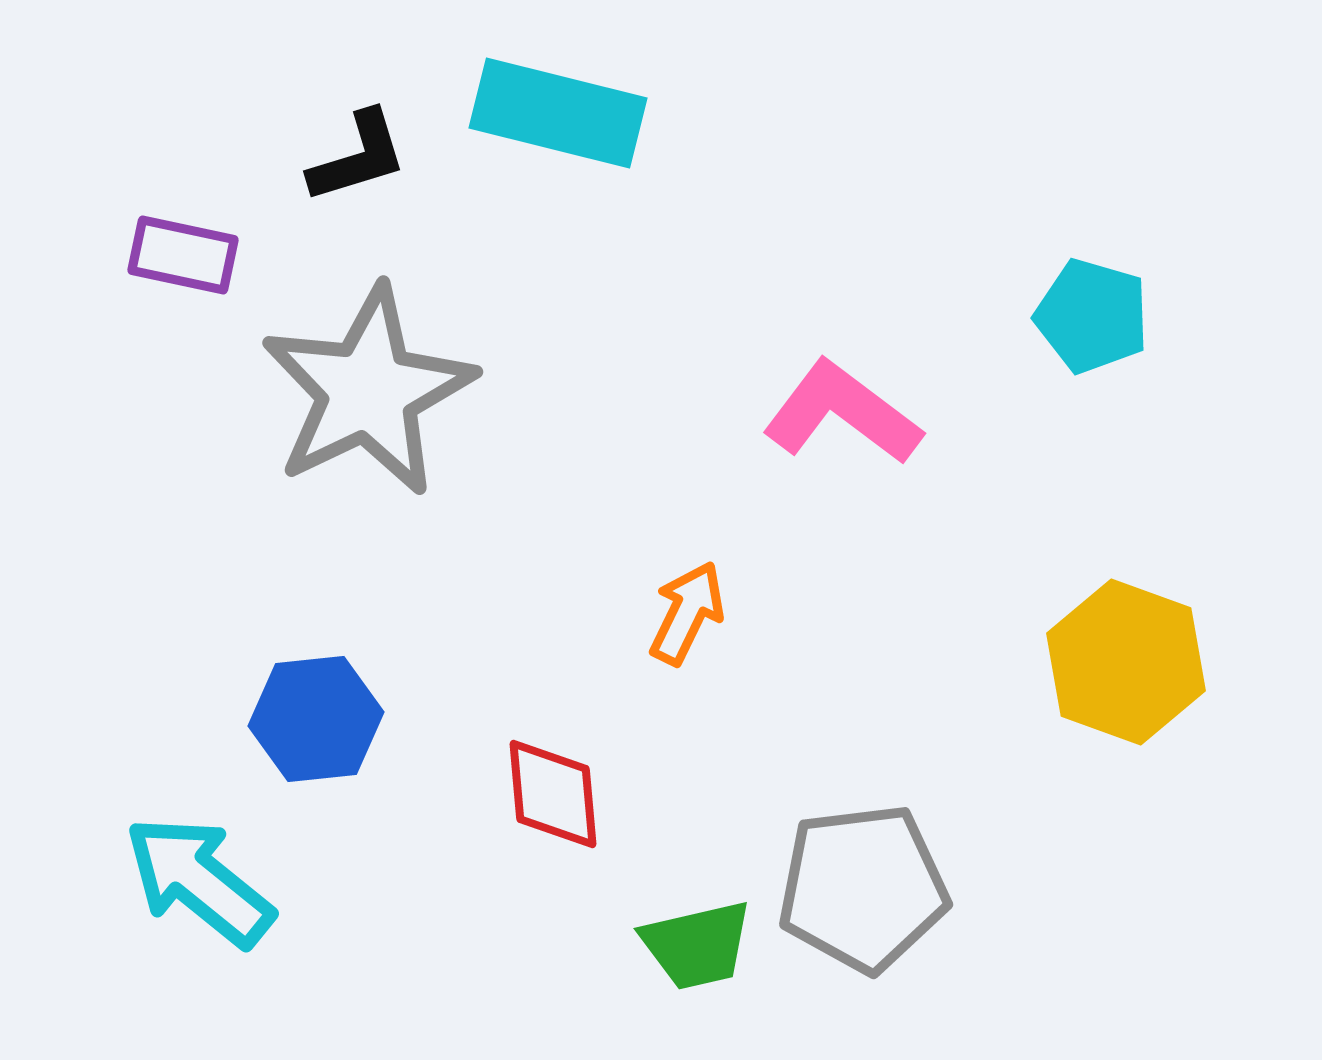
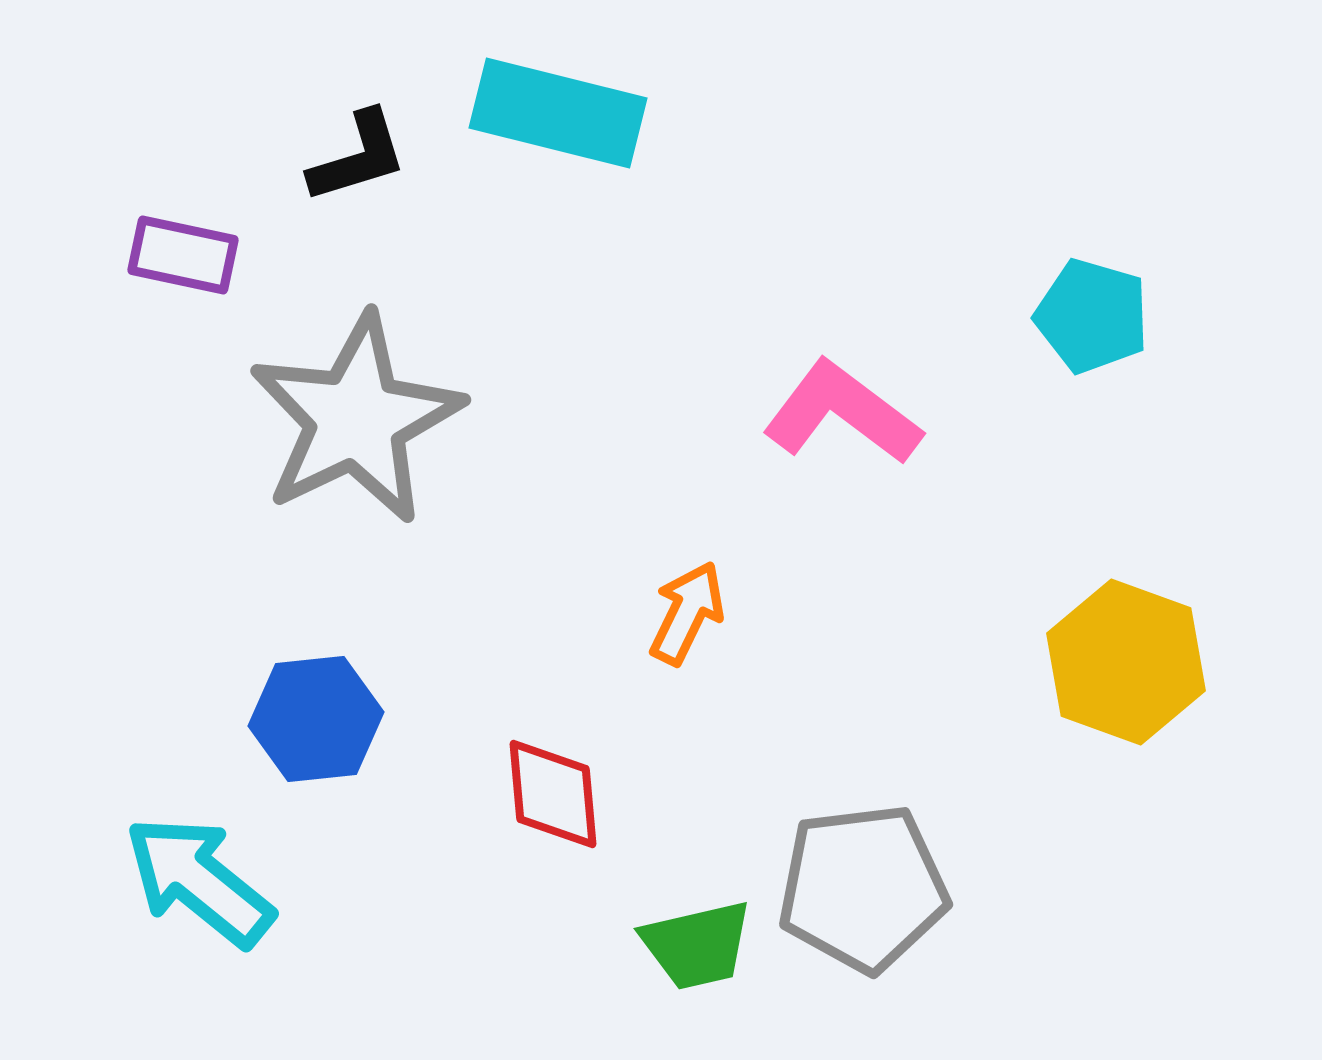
gray star: moved 12 px left, 28 px down
